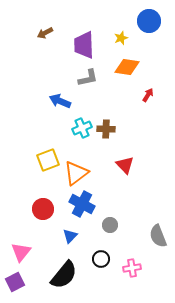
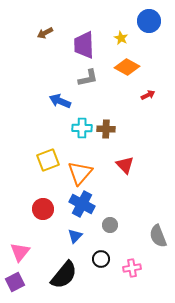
yellow star: rotated 24 degrees counterclockwise
orange diamond: rotated 20 degrees clockwise
red arrow: rotated 32 degrees clockwise
cyan cross: rotated 24 degrees clockwise
orange triangle: moved 4 px right; rotated 12 degrees counterclockwise
blue triangle: moved 5 px right
pink triangle: moved 1 px left
